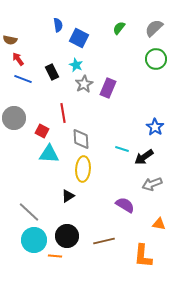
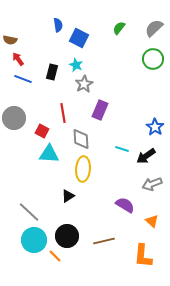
green circle: moved 3 px left
black rectangle: rotated 42 degrees clockwise
purple rectangle: moved 8 px left, 22 px down
black arrow: moved 2 px right, 1 px up
orange triangle: moved 7 px left, 3 px up; rotated 32 degrees clockwise
orange line: rotated 40 degrees clockwise
